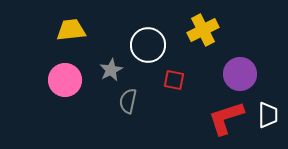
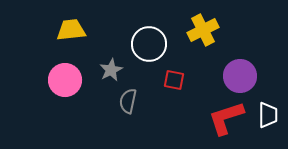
white circle: moved 1 px right, 1 px up
purple circle: moved 2 px down
